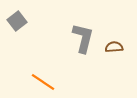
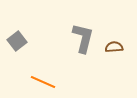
gray square: moved 20 px down
orange line: rotated 10 degrees counterclockwise
